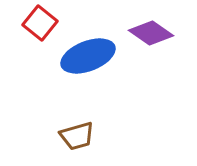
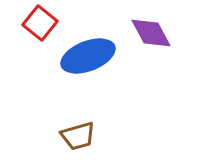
purple diamond: rotated 27 degrees clockwise
brown trapezoid: moved 1 px right
